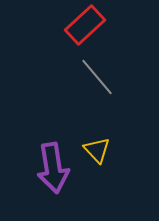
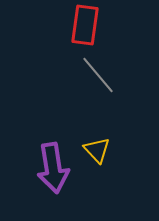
red rectangle: rotated 39 degrees counterclockwise
gray line: moved 1 px right, 2 px up
